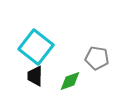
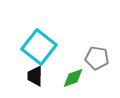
cyan square: moved 3 px right
green diamond: moved 3 px right, 3 px up
